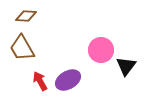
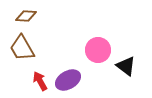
pink circle: moved 3 px left
black triangle: rotated 30 degrees counterclockwise
